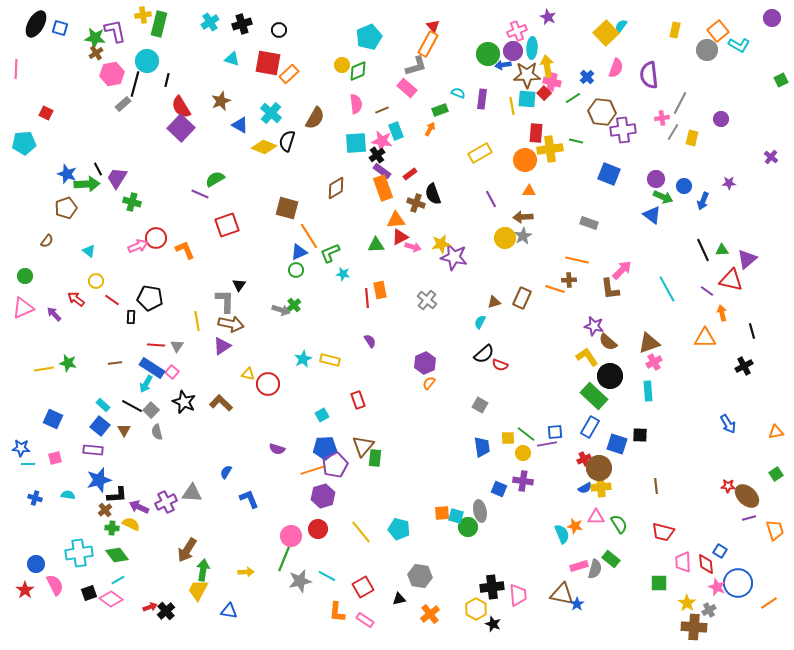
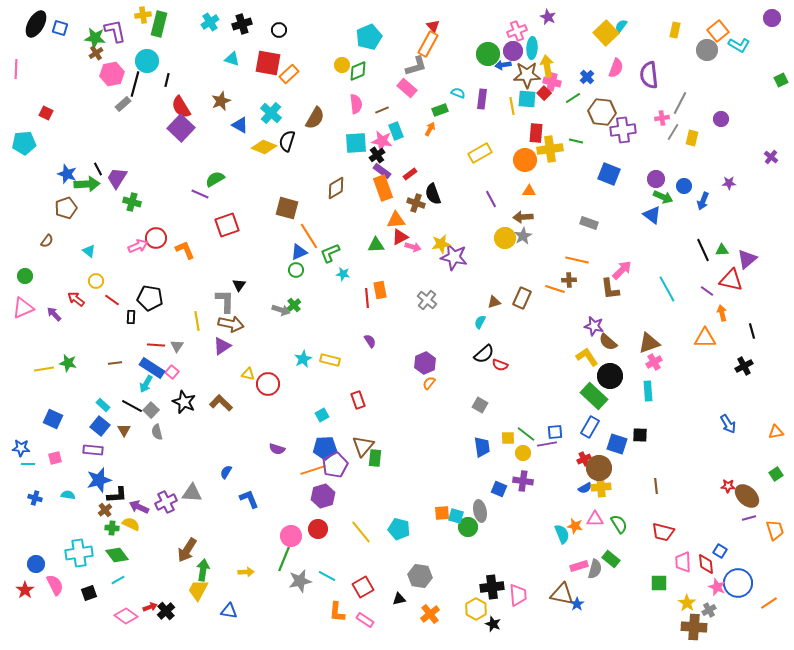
pink triangle at (596, 517): moved 1 px left, 2 px down
pink diamond at (111, 599): moved 15 px right, 17 px down
